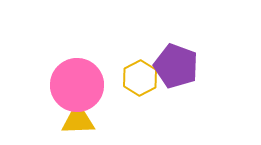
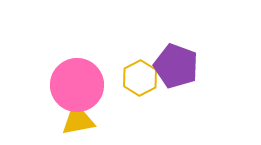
yellow triangle: rotated 9 degrees counterclockwise
